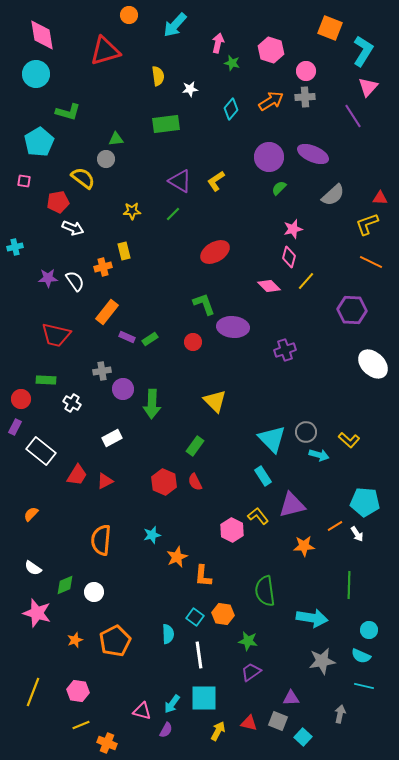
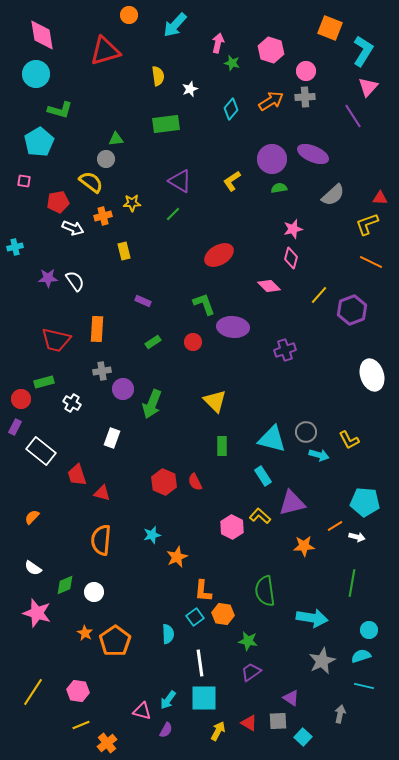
white star at (190, 89): rotated 14 degrees counterclockwise
green L-shape at (68, 112): moved 8 px left, 2 px up
purple circle at (269, 157): moved 3 px right, 2 px down
yellow semicircle at (83, 178): moved 8 px right, 4 px down
yellow L-shape at (216, 181): moved 16 px right
green semicircle at (279, 188): rotated 35 degrees clockwise
yellow star at (132, 211): moved 8 px up
red ellipse at (215, 252): moved 4 px right, 3 px down
pink diamond at (289, 257): moved 2 px right, 1 px down
orange cross at (103, 267): moved 51 px up
yellow line at (306, 281): moved 13 px right, 14 px down
purple hexagon at (352, 310): rotated 24 degrees counterclockwise
orange rectangle at (107, 312): moved 10 px left, 17 px down; rotated 35 degrees counterclockwise
red trapezoid at (56, 335): moved 5 px down
purple rectangle at (127, 337): moved 16 px right, 36 px up
green rectangle at (150, 339): moved 3 px right, 3 px down
white ellipse at (373, 364): moved 1 px left, 11 px down; rotated 28 degrees clockwise
green rectangle at (46, 380): moved 2 px left, 2 px down; rotated 18 degrees counterclockwise
green arrow at (152, 404): rotated 20 degrees clockwise
white rectangle at (112, 438): rotated 42 degrees counterclockwise
cyan triangle at (272, 439): rotated 32 degrees counterclockwise
yellow L-shape at (349, 440): rotated 20 degrees clockwise
green rectangle at (195, 446): moved 27 px right; rotated 36 degrees counterclockwise
red trapezoid at (77, 475): rotated 130 degrees clockwise
red triangle at (105, 481): moved 3 px left, 12 px down; rotated 42 degrees clockwise
purple triangle at (292, 505): moved 2 px up
orange semicircle at (31, 514): moved 1 px right, 3 px down
yellow L-shape at (258, 516): moved 2 px right; rotated 10 degrees counterclockwise
pink hexagon at (232, 530): moved 3 px up
white arrow at (357, 534): moved 3 px down; rotated 42 degrees counterclockwise
orange L-shape at (203, 576): moved 15 px down
green line at (349, 585): moved 3 px right, 2 px up; rotated 8 degrees clockwise
cyan square at (195, 617): rotated 18 degrees clockwise
orange star at (75, 640): moved 10 px right, 7 px up; rotated 21 degrees counterclockwise
orange pentagon at (115, 641): rotated 8 degrees counterclockwise
white line at (199, 655): moved 1 px right, 8 px down
cyan semicircle at (361, 656): rotated 138 degrees clockwise
gray star at (322, 661): rotated 16 degrees counterclockwise
yellow line at (33, 692): rotated 12 degrees clockwise
purple triangle at (291, 698): rotated 36 degrees clockwise
cyan arrow at (172, 704): moved 4 px left, 4 px up
gray square at (278, 721): rotated 24 degrees counterclockwise
red triangle at (249, 723): rotated 18 degrees clockwise
orange cross at (107, 743): rotated 30 degrees clockwise
